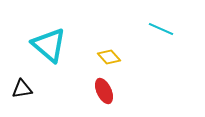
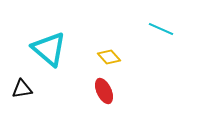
cyan triangle: moved 4 px down
